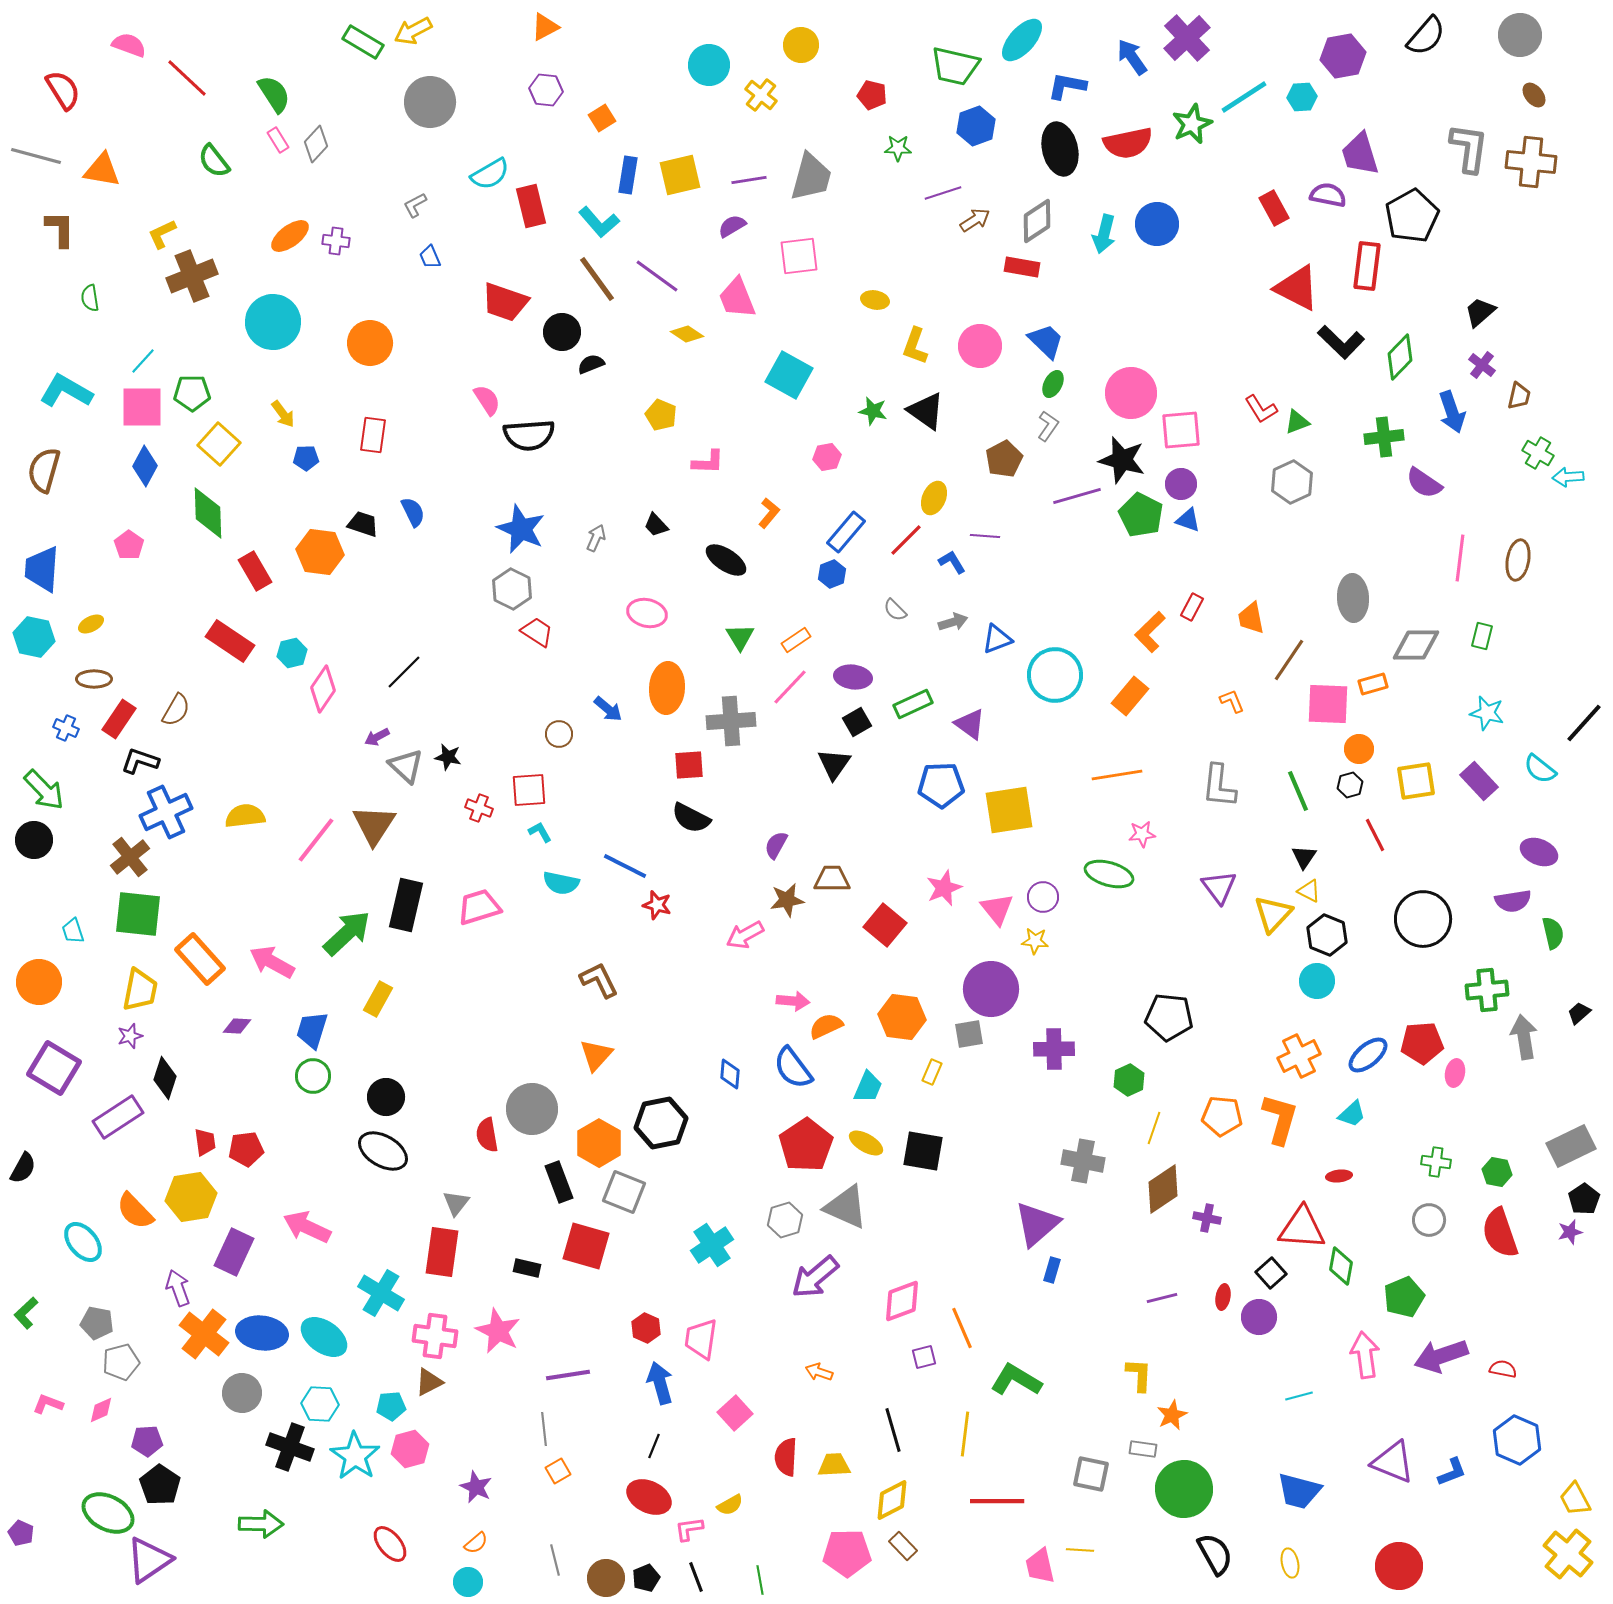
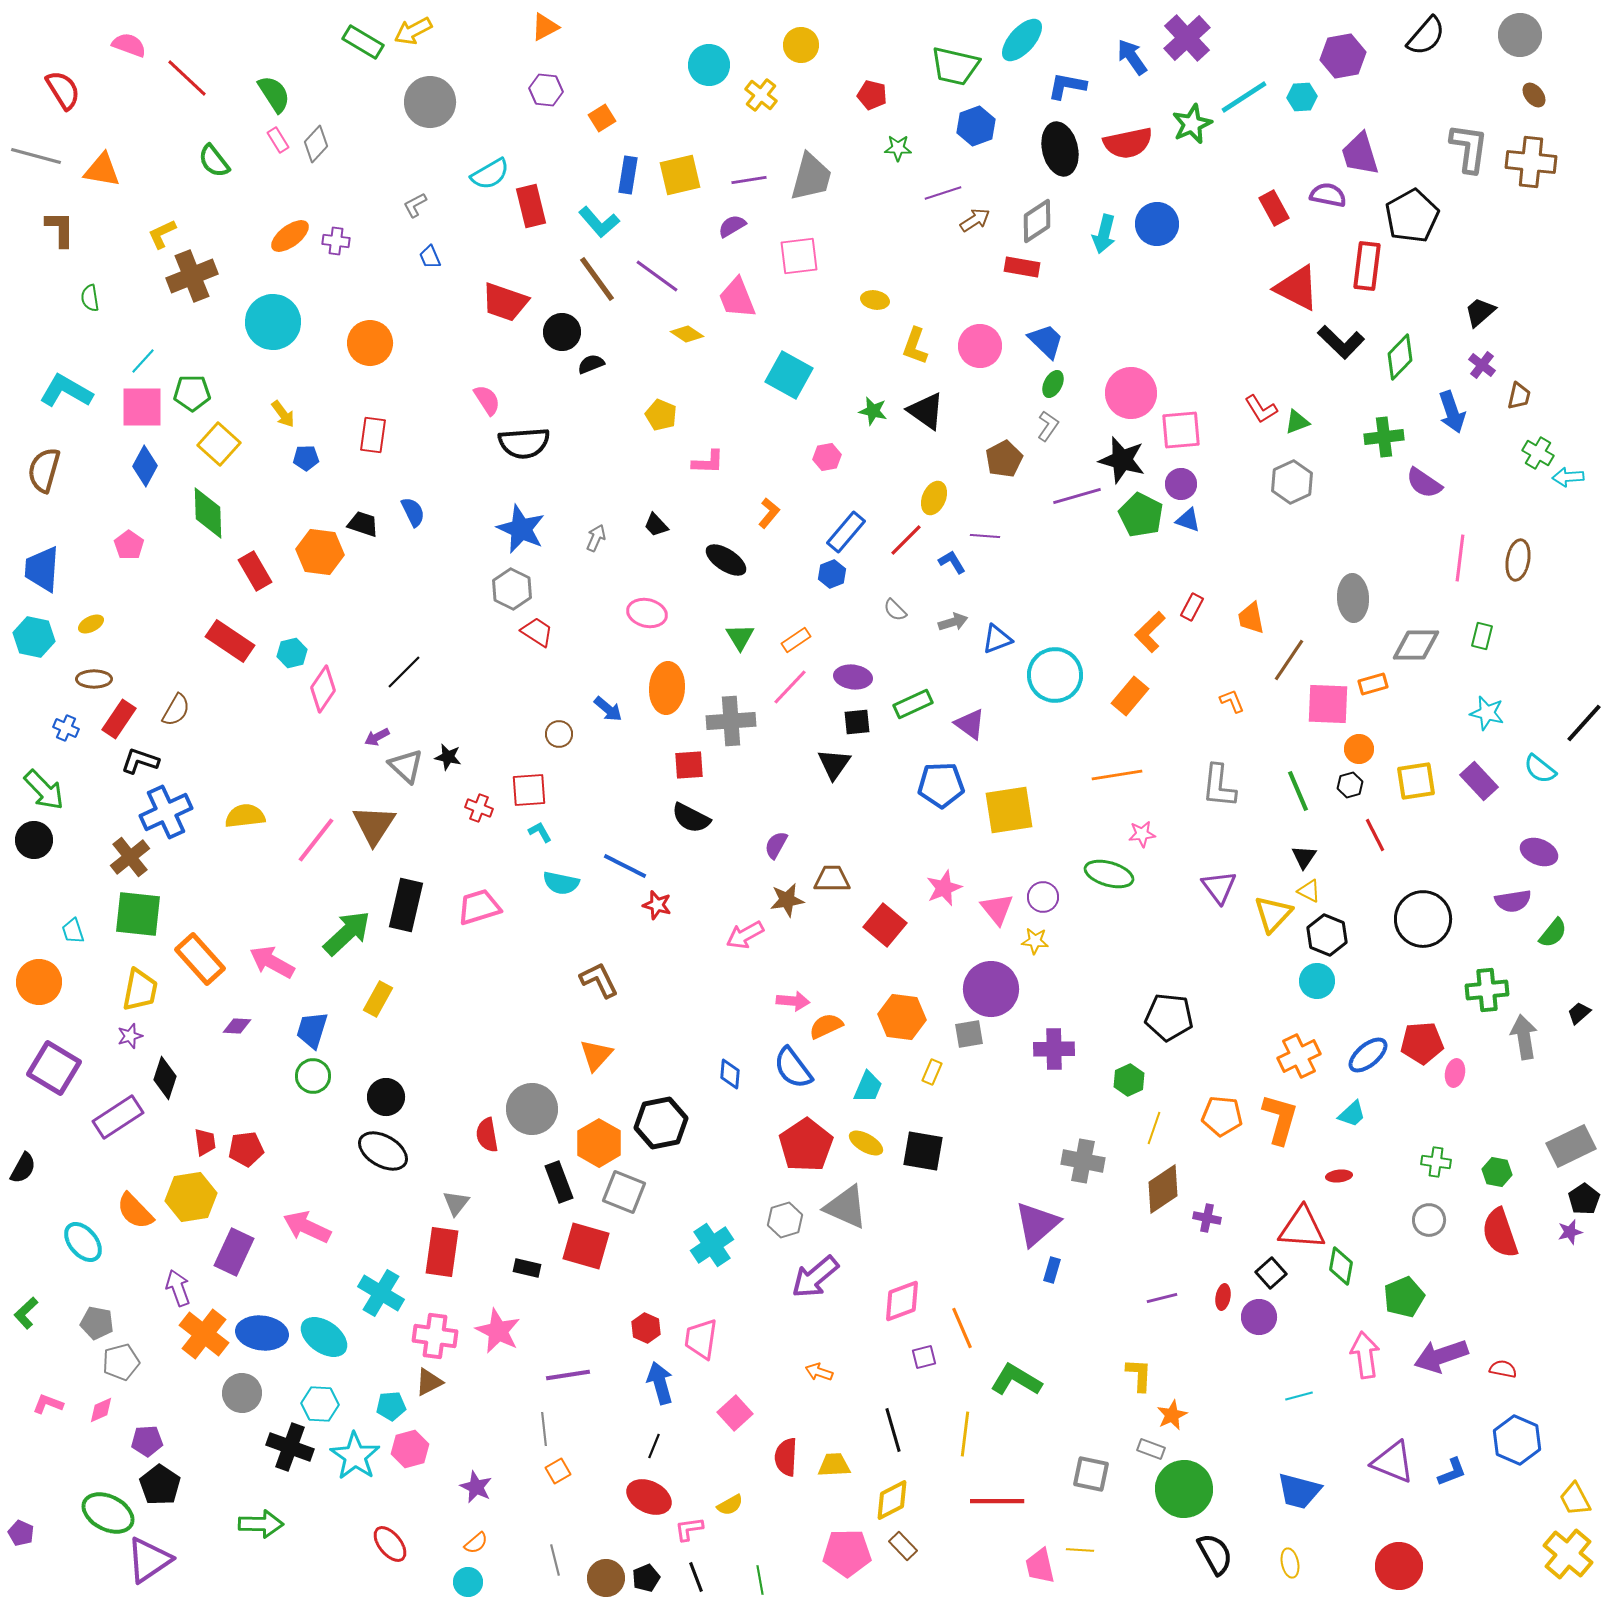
black semicircle at (529, 435): moved 5 px left, 8 px down
black square at (857, 722): rotated 24 degrees clockwise
green semicircle at (1553, 933): rotated 52 degrees clockwise
gray rectangle at (1143, 1449): moved 8 px right; rotated 12 degrees clockwise
